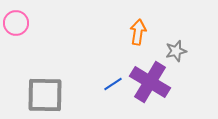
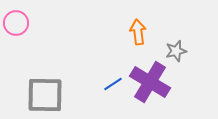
orange arrow: rotated 15 degrees counterclockwise
